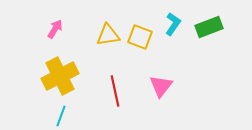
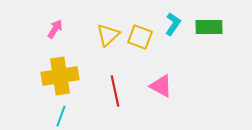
green rectangle: rotated 20 degrees clockwise
yellow triangle: rotated 35 degrees counterclockwise
yellow cross: rotated 18 degrees clockwise
pink triangle: rotated 40 degrees counterclockwise
